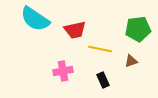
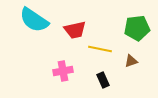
cyan semicircle: moved 1 px left, 1 px down
green pentagon: moved 1 px left, 1 px up
